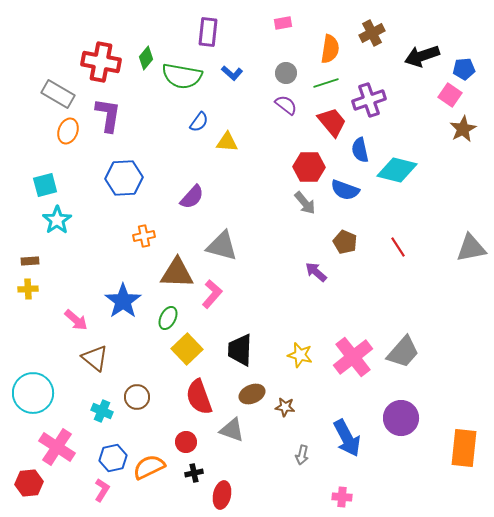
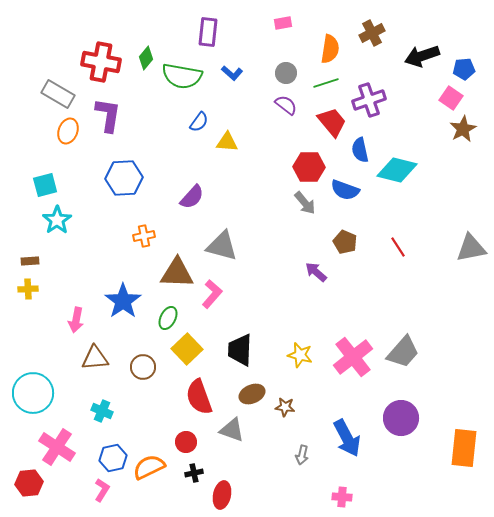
pink square at (450, 95): moved 1 px right, 3 px down
pink arrow at (76, 320): rotated 60 degrees clockwise
brown triangle at (95, 358): rotated 44 degrees counterclockwise
brown circle at (137, 397): moved 6 px right, 30 px up
